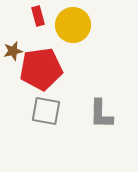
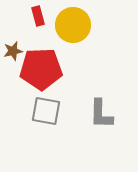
red pentagon: rotated 6 degrees clockwise
